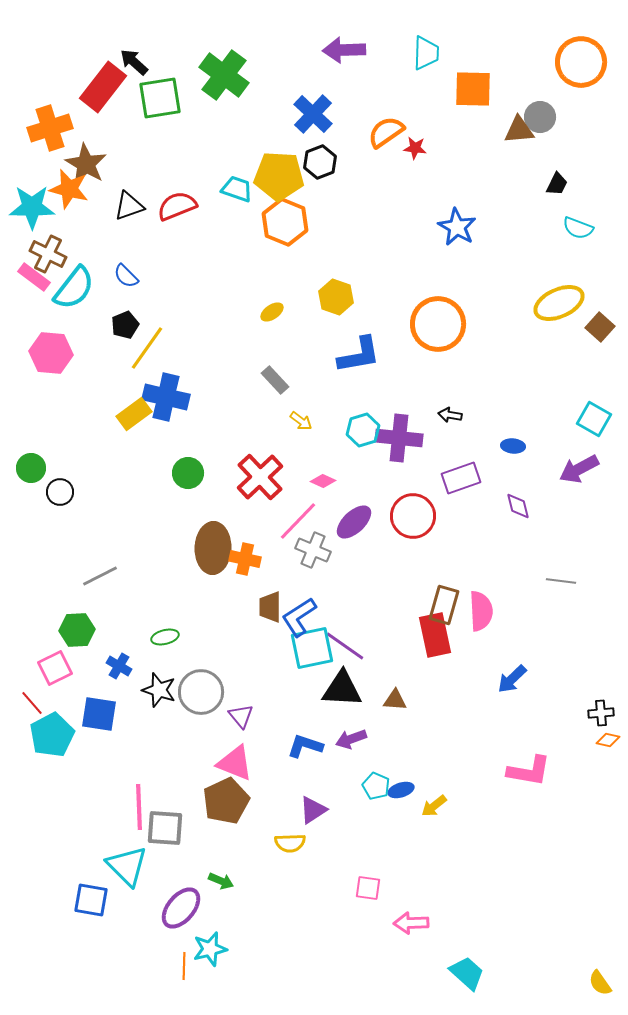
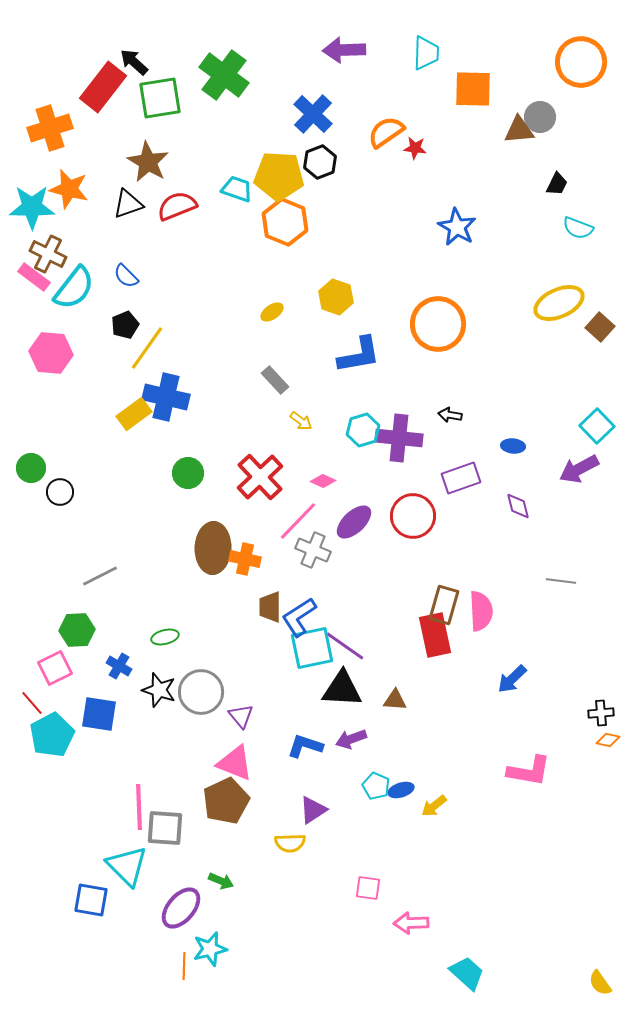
brown star at (86, 164): moved 62 px right, 2 px up
black triangle at (129, 206): moved 1 px left, 2 px up
cyan square at (594, 419): moved 3 px right, 7 px down; rotated 16 degrees clockwise
